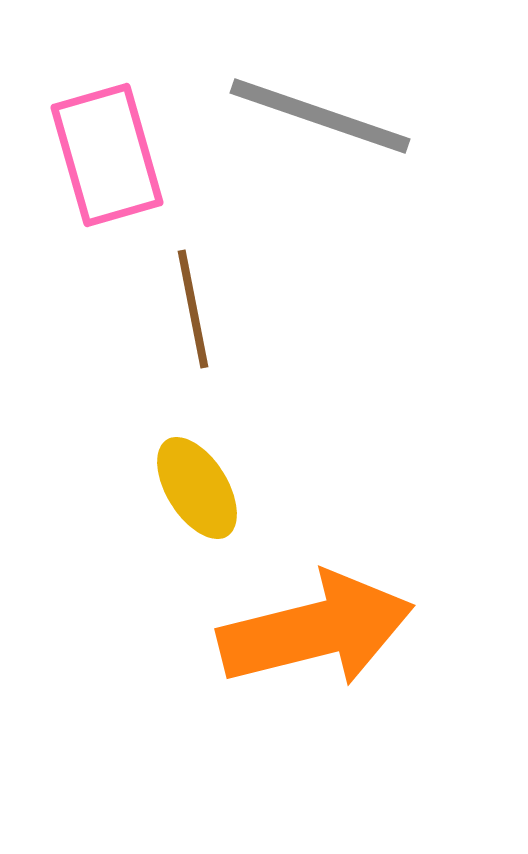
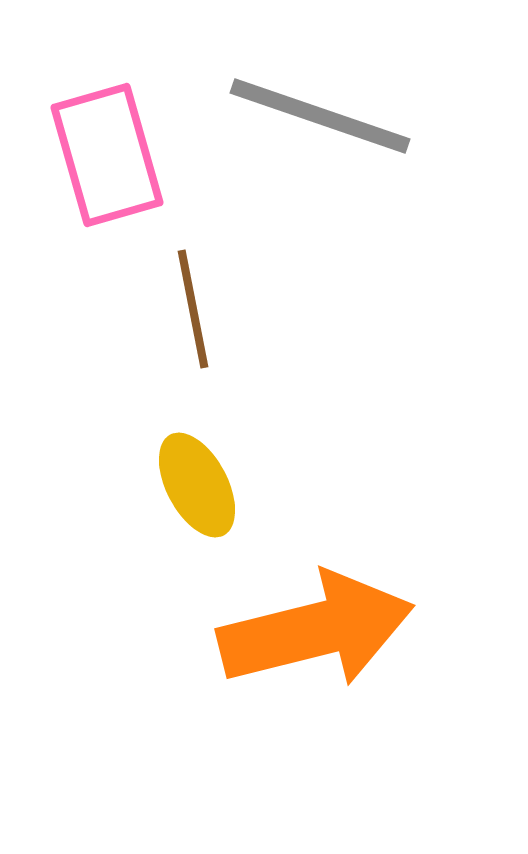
yellow ellipse: moved 3 px up; rotated 4 degrees clockwise
